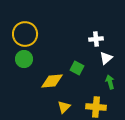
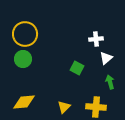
green circle: moved 1 px left
yellow diamond: moved 28 px left, 21 px down
